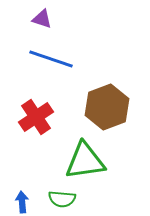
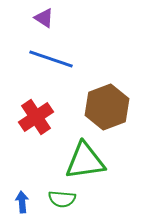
purple triangle: moved 2 px right, 1 px up; rotated 15 degrees clockwise
